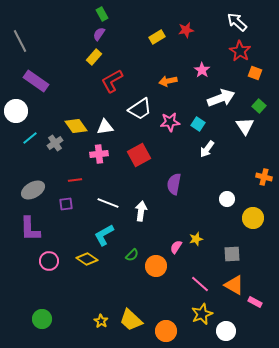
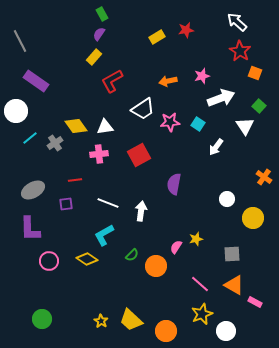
pink star at (202, 70): moved 6 px down; rotated 21 degrees clockwise
white trapezoid at (140, 109): moved 3 px right
white arrow at (207, 149): moved 9 px right, 2 px up
orange cross at (264, 177): rotated 21 degrees clockwise
